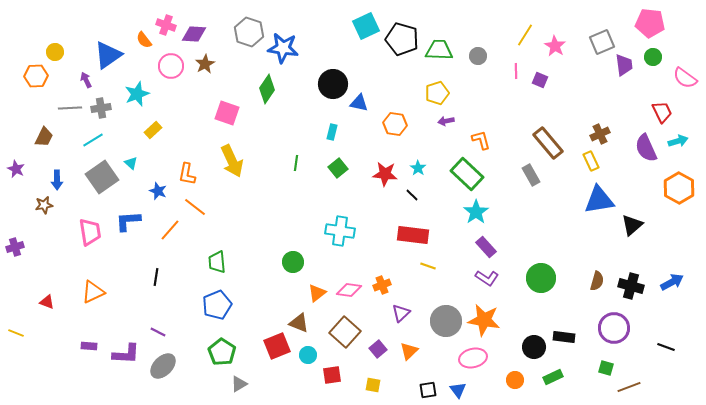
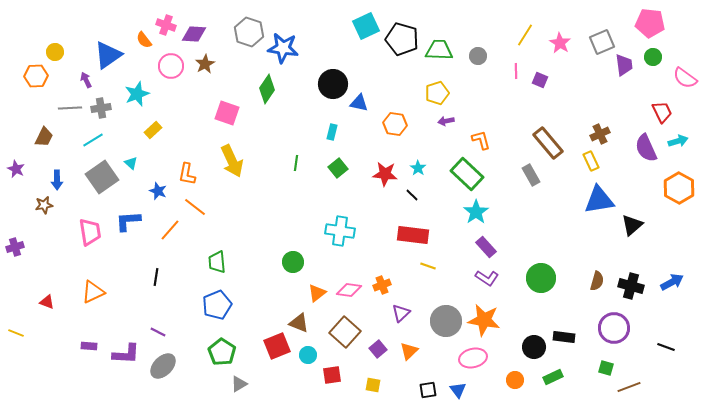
pink star at (555, 46): moved 5 px right, 3 px up
